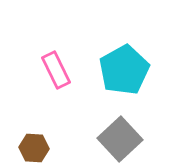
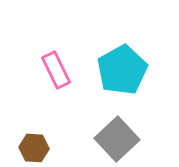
cyan pentagon: moved 2 px left
gray square: moved 3 px left
